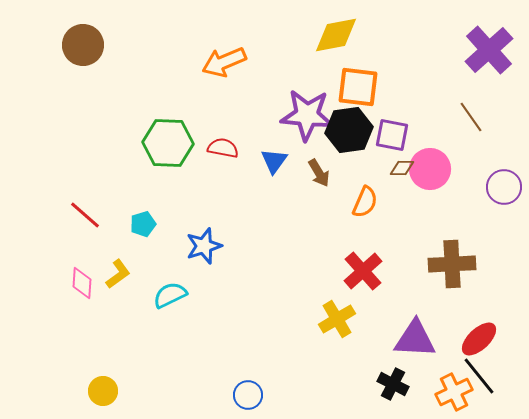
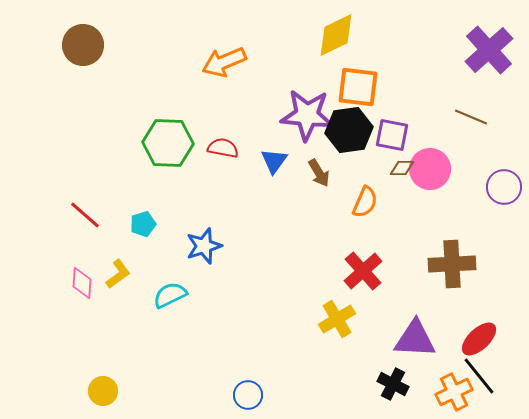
yellow diamond: rotated 15 degrees counterclockwise
brown line: rotated 32 degrees counterclockwise
